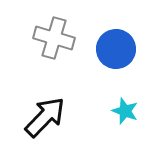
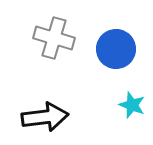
cyan star: moved 7 px right, 6 px up
black arrow: rotated 39 degrees clockwise
